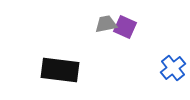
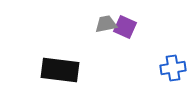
blue cross: rotated 30 degrees clockwise
